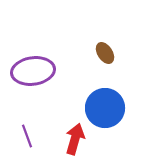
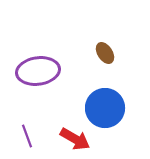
purple ellipse: moved 5 px right
red arrow: rotated 104 degrees clockwise
